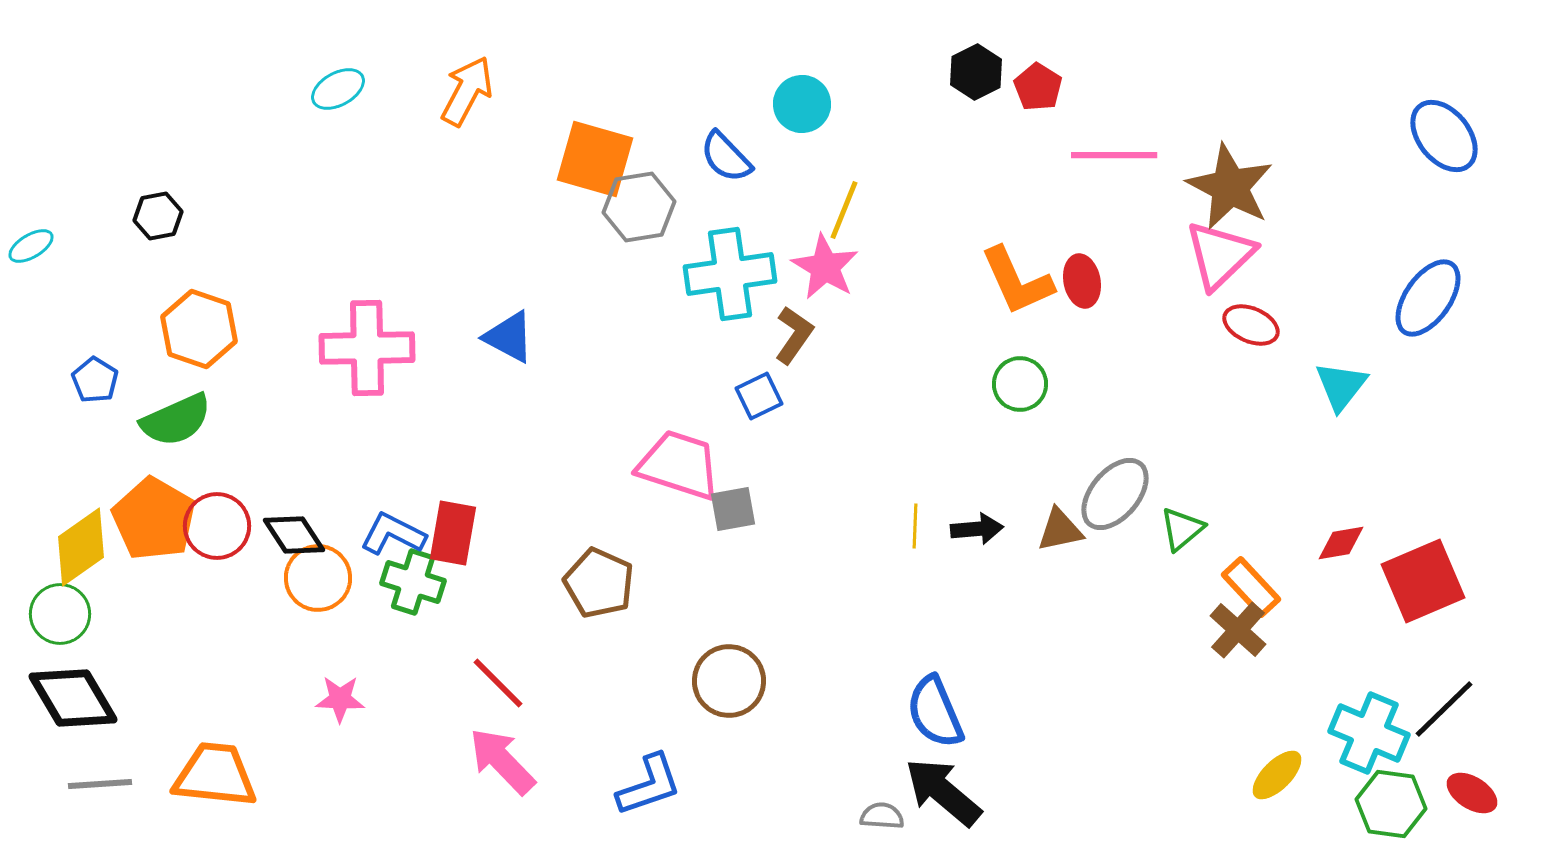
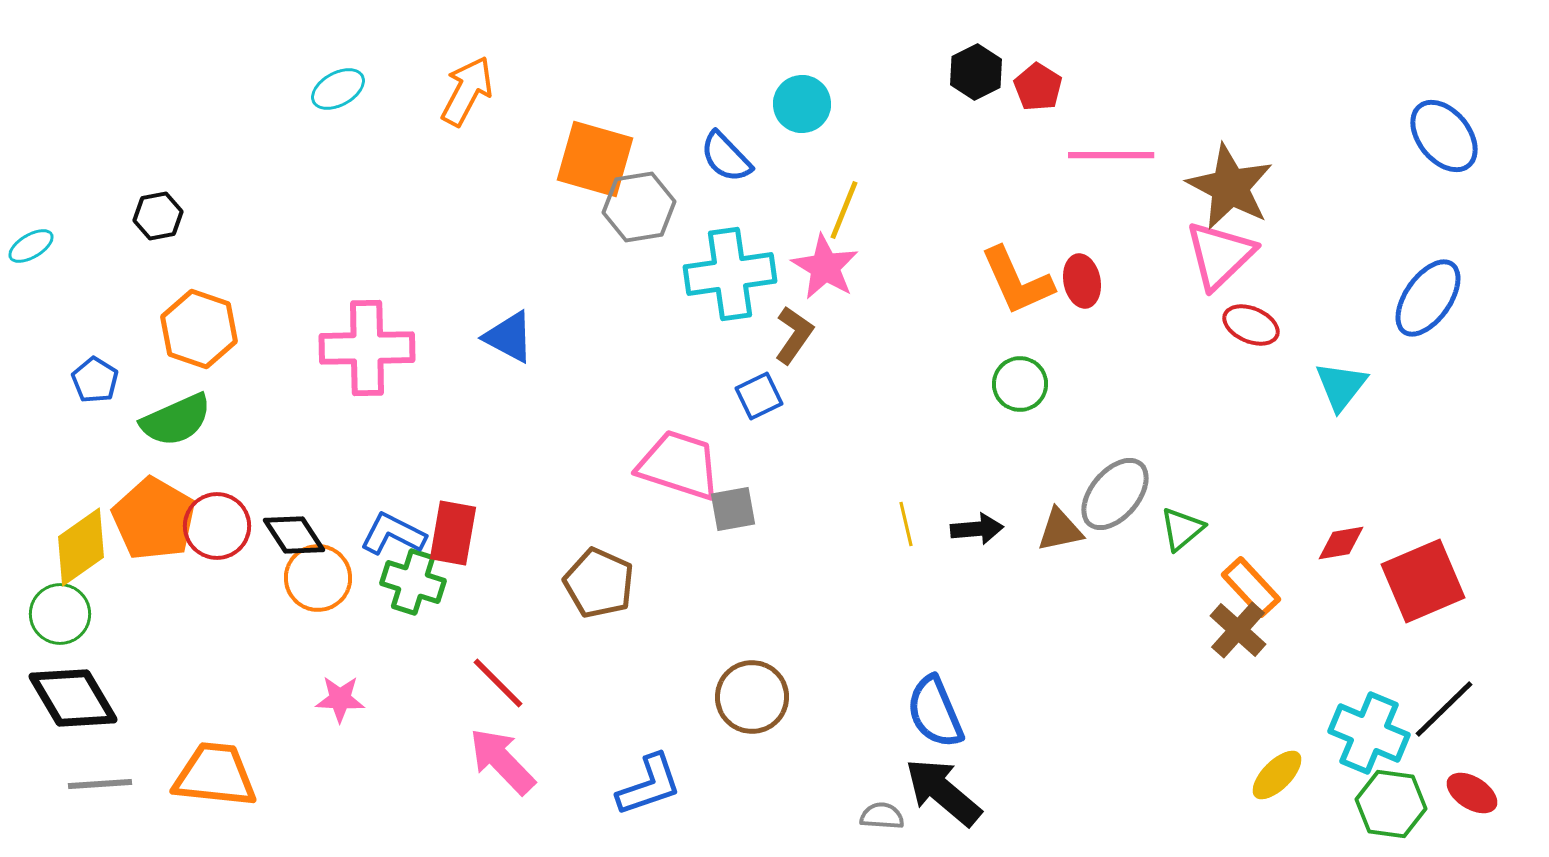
pink line at (1114, 155): moved 3 px left
yellow line at (915, 526): moved 9 px left, 2 px up; rotated 15 degrees counterclockwise
brown circle at (729, 681): moved 23 px right, 16 px down
